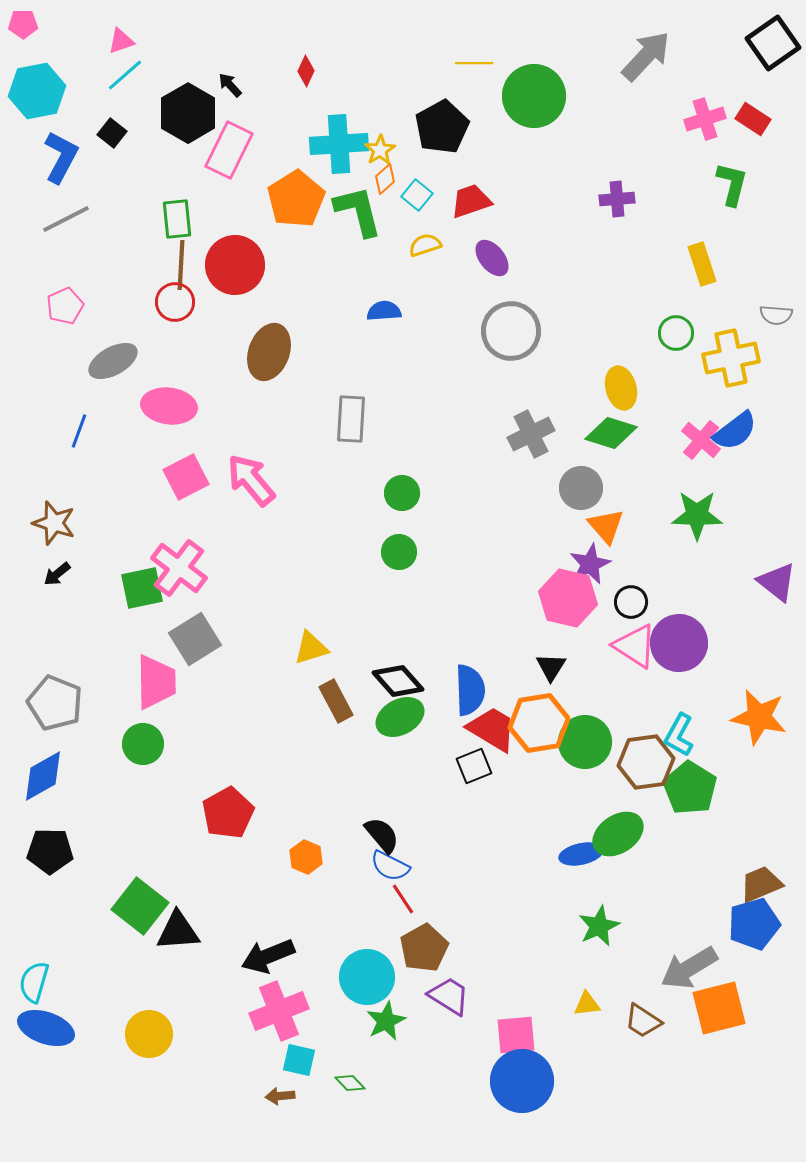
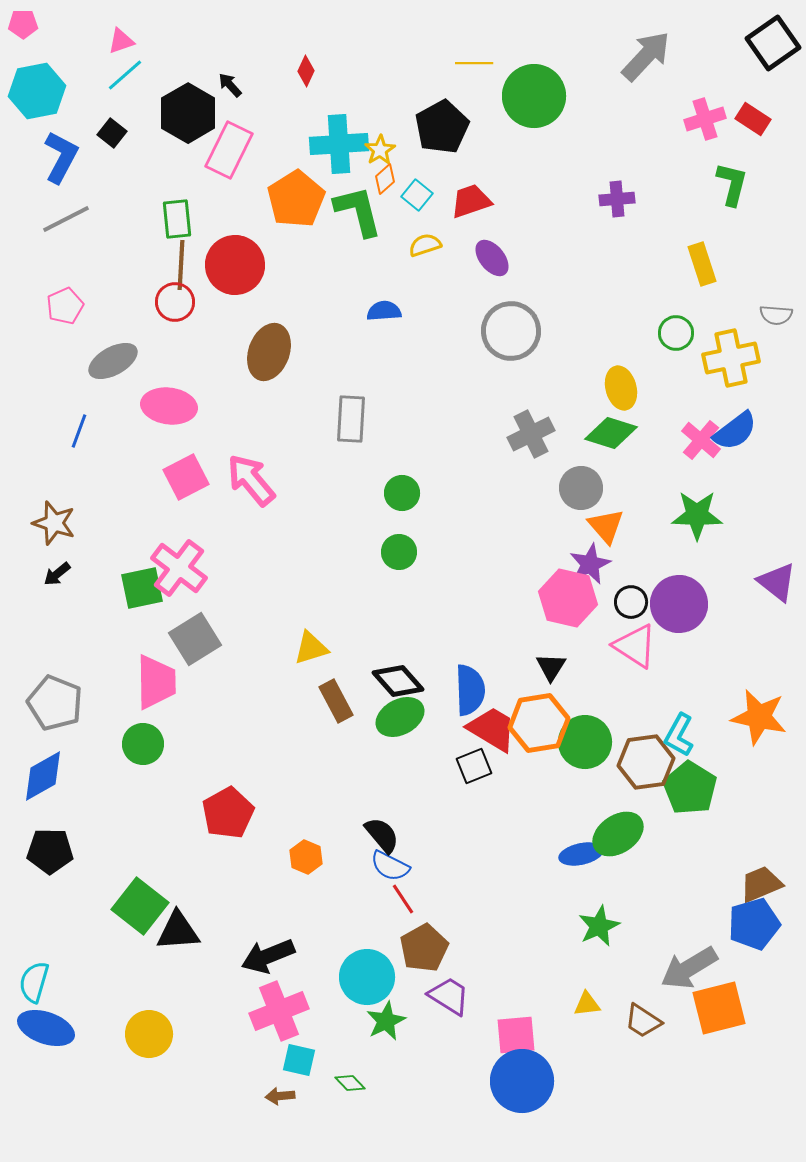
purple circle at (679, 643): moved 39 px up
